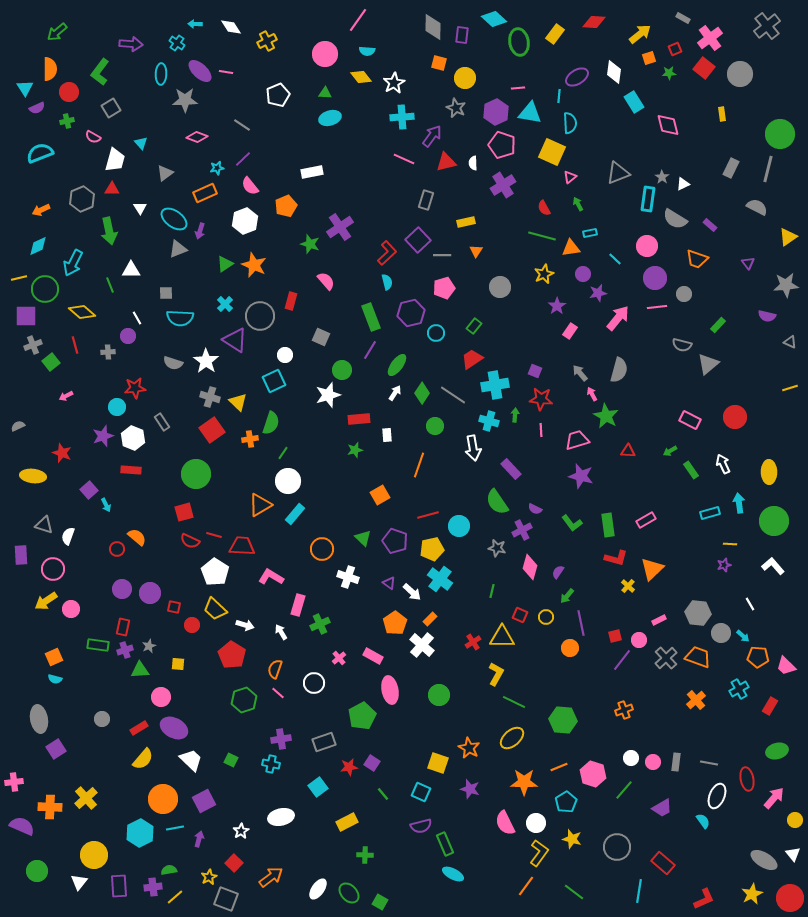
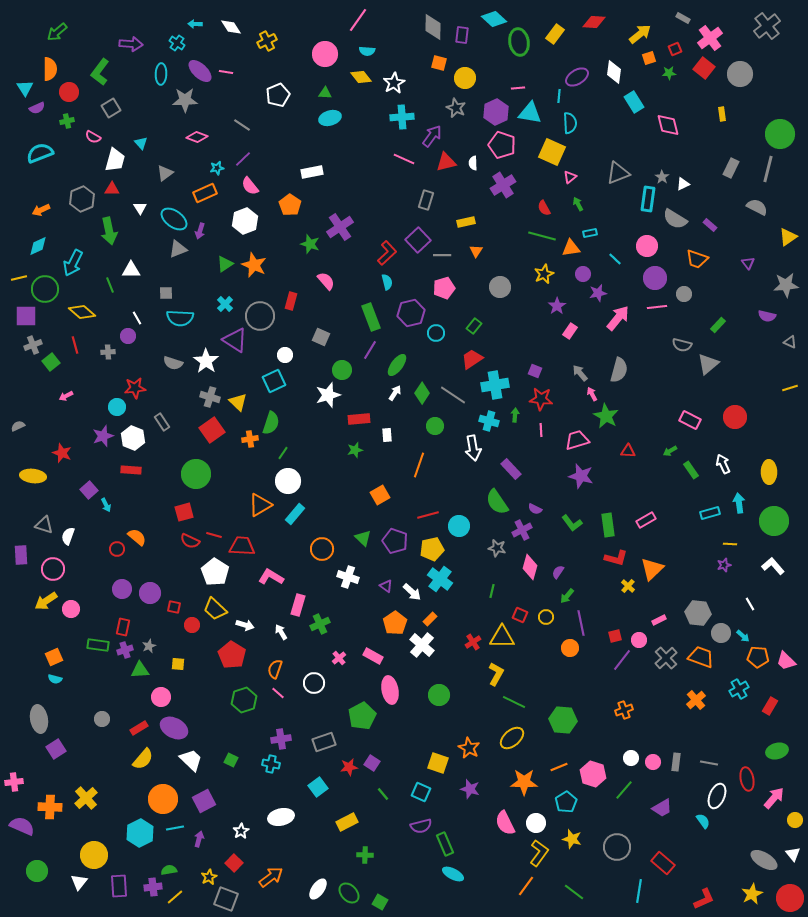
orange pentagon at (286, 206): moved 4 px right, 1 px up; rotated 15 degrees counterclockwise
purple triangle at (389, 583): moved 3 px left, 3 px down
orange trapezoid at (698, 657): moved 3 px right
pink trapezoid at (786, 666): moved 5 px up
